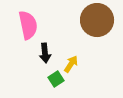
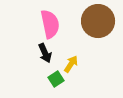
brown circle: moved 1 px right, 1 px down
pink semicircle: moved 22 px right, 1 px up
black arrow: rotated 18 degrees counterclockwise
